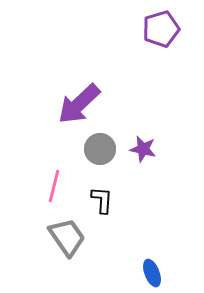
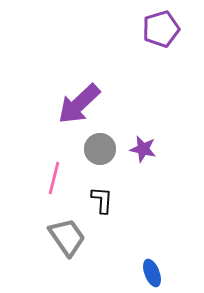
pink line: moved 8 px up
